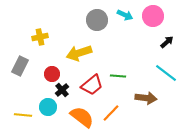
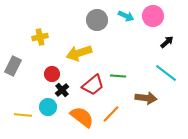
cyan arrow: moved 1 px right, 1 px down
gray rectangle: moved 7 px left
red trapezoid: moved 1 px right
orange line: moved 1 px down
